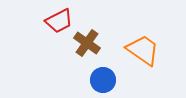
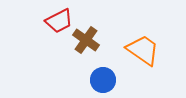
brown cross: moved 1 px left, 3 px up
